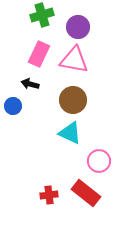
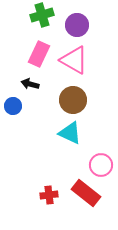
purple circle: moved 1 px left, 2 px up
pink triangle: rotated 20 degrees clockwise
pink circle: moved 2 px right, 4 px down
